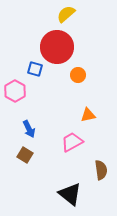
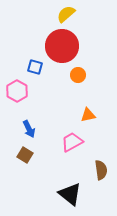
red circle: moved 5 px right, 1 px up
blue square: moved 2 px up
pink hexagon: moved 2 px right
